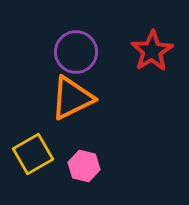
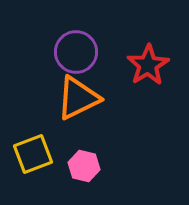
red star: moved 4 px left, 14 px down
orange triangle: moved 6 px right
yellow square: rotated 9 degrees clockwise
